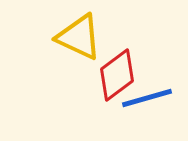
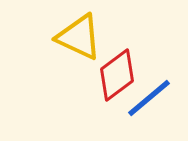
blue line: moved 2 px right; rotated 24 degrees counterclockwise
